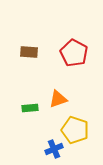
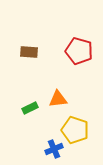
red pentagon: moved 5 px right, 2 px up; rotated 12 degrees counterclockwise
orange triangle: rotated 12 degrees clockwise
green rectangle: rotated 21 degrees counterclockwise
